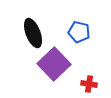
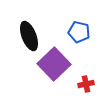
black ellipse: moved 4 px left, 3 px down
red cross: moved 3 px left; rotated 21 degrees counterclockwise
